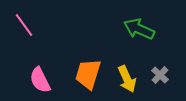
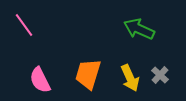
yellow arrow: moved 3 px right, 1 px up
